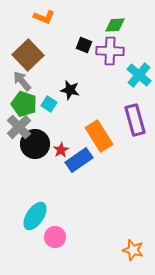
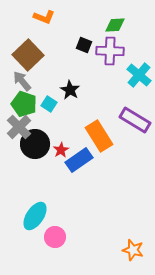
black star: rotated 18 degrees clockwise
purple rectangle: rotated 44 degrees counterclockwise
